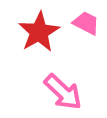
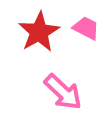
pink trapezoid: moved 5 px down
